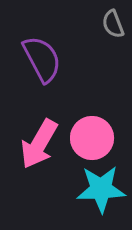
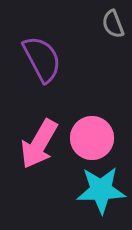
cyan star: moved 1 px down
